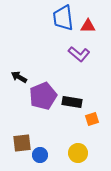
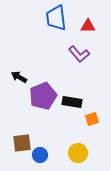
blue trapezoid: moved 7 px left
purple L-shape: rotated 10 degrees clockwise
